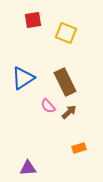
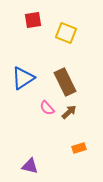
pink semicircle: moved 1 px left, 2 px down
purple triangle: moved 2 px right, 2 px up; rotated 18 degrees clockwise
